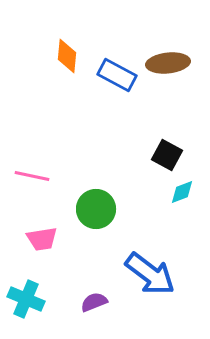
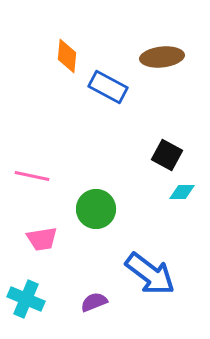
brown ellipse: moved 6 px left, 6 px up
blue rectangle: moved 9 px left, 12 px down
cyan diamond: rotated 20 degrees clockwise
